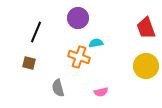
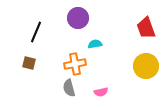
cyan semicircle: moved 1 px left, 1 px down
orange cross: moved 4 px left, 7 px down; rotated 30 degrees counterclockwise
gray semicircle: moved 11 px right
